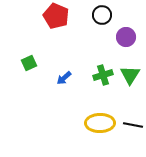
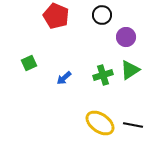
green triangle: moved 5 px up; rotated 25 degrees clockwise
yellow ellipse: rotated 36 degrees clockwise
